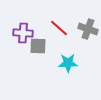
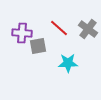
gray cross: rotated 18 degrees clockwise
purple cross: moved 1 px left
gray square: rotated 12 degrees counterclockwise
